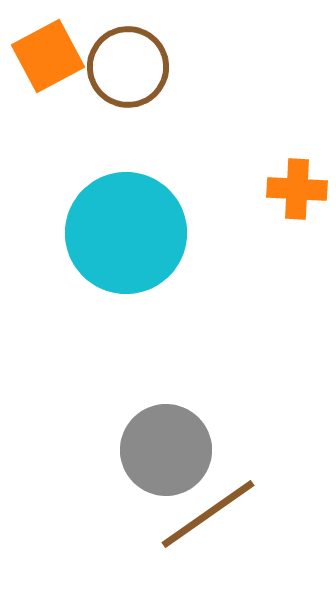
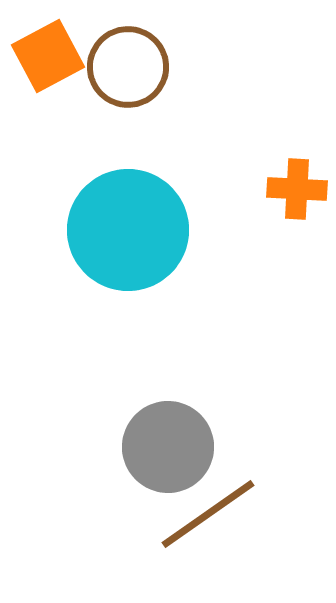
cyan circle: moved 2 px right, 3 px up
gray circle: moved 2 px right, 3 px up
